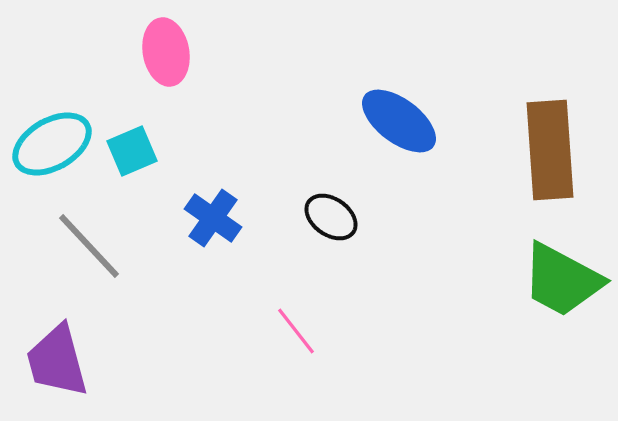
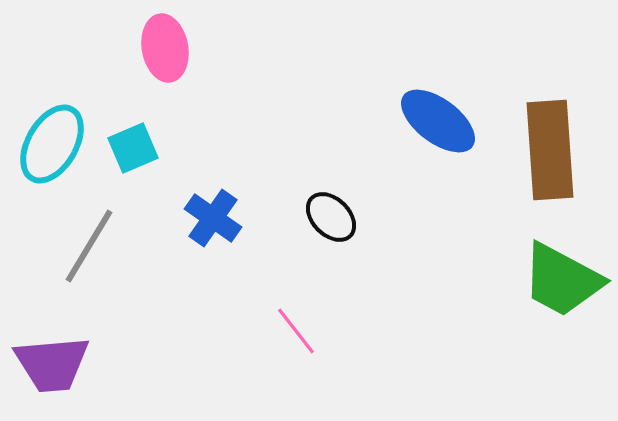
pink ellipse: moved 1 px left, 4 px up
blue ellipse: moved 39 px right
cyan ellipse: rotated 30 degrees counterclockwise
cyan square: moved 1 px right, 3 px up
black ellipse: rotated 10 degrees clockwise
gray line: rotated 74 degrees clockwise
purple trapezoid: moved 5 px left, 3 px down; rotated 80 degrees counterclockwise
